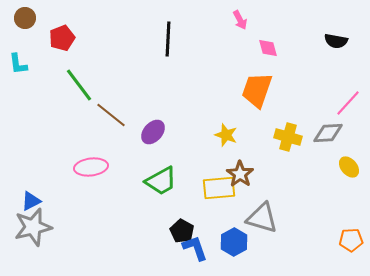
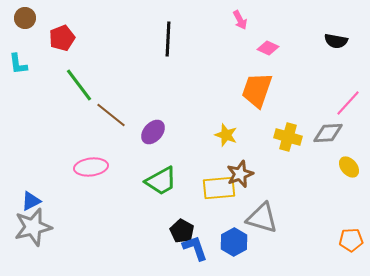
pink diamond: rotated 50 degrees counterclockwise
brown star: rotated 16 degrees clockwise
